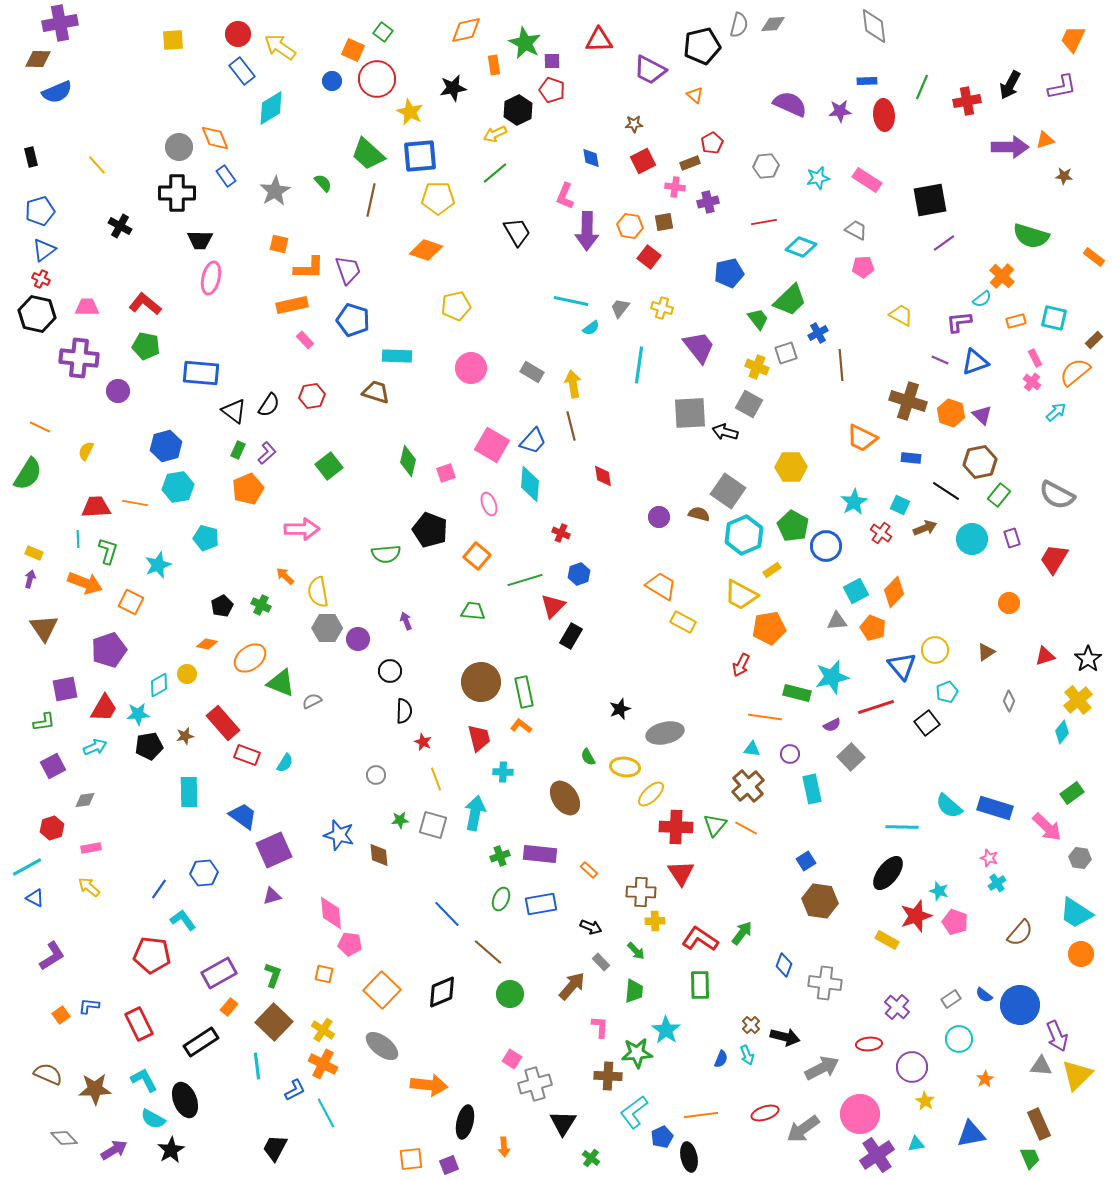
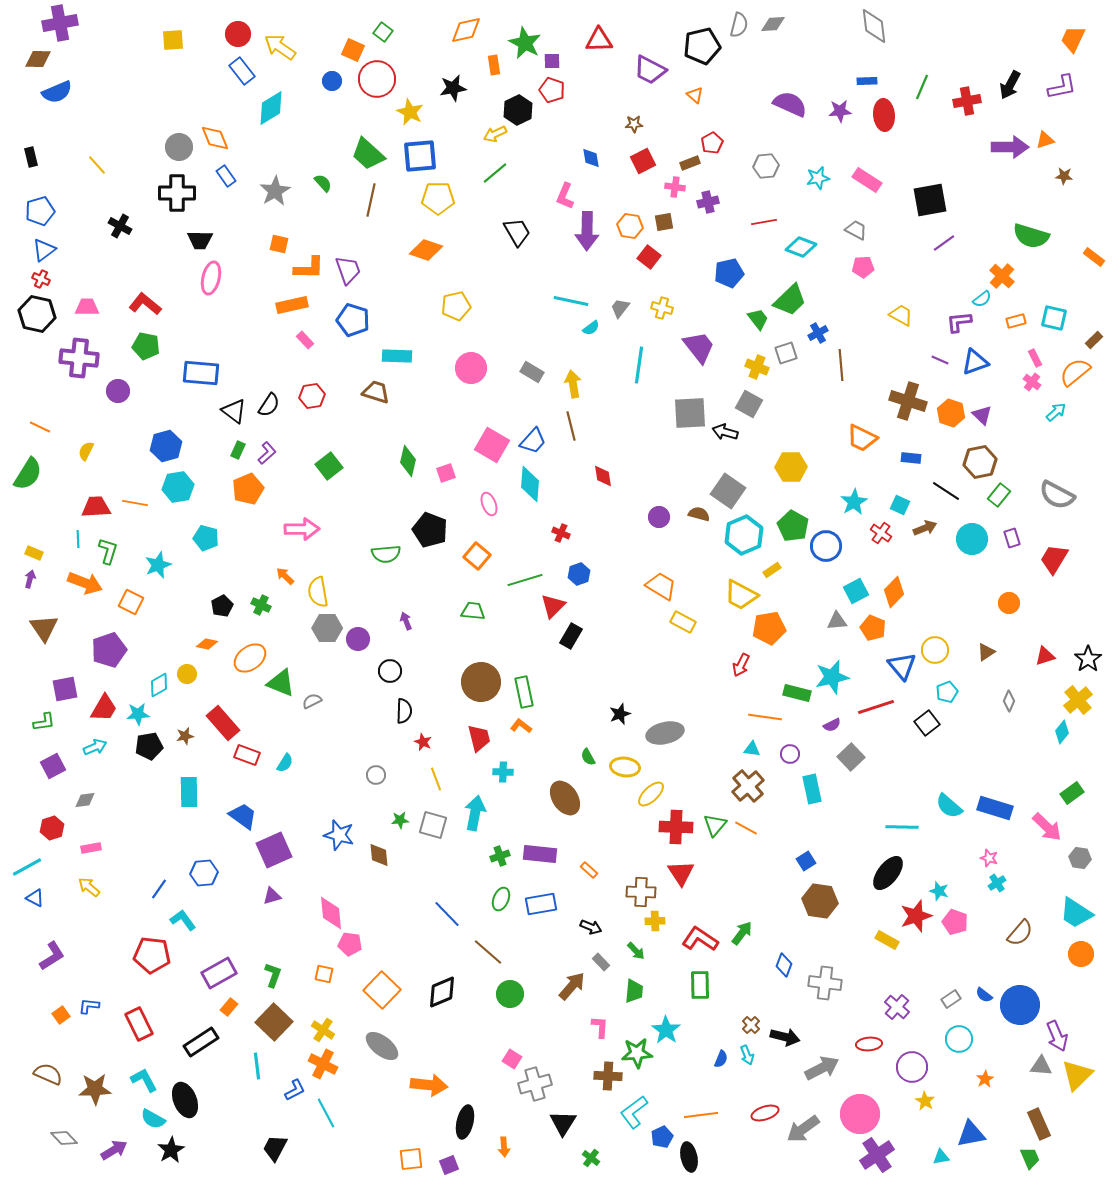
black star at (620, 709): moved 5 px down
cyan triangle at (916, 1144): moved 25 px right, 13 px down
